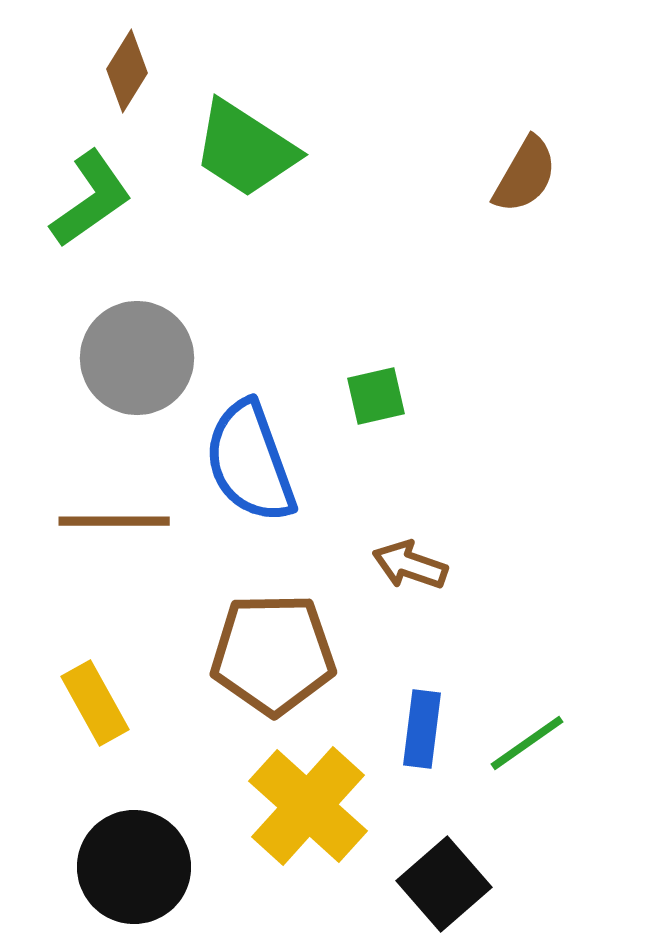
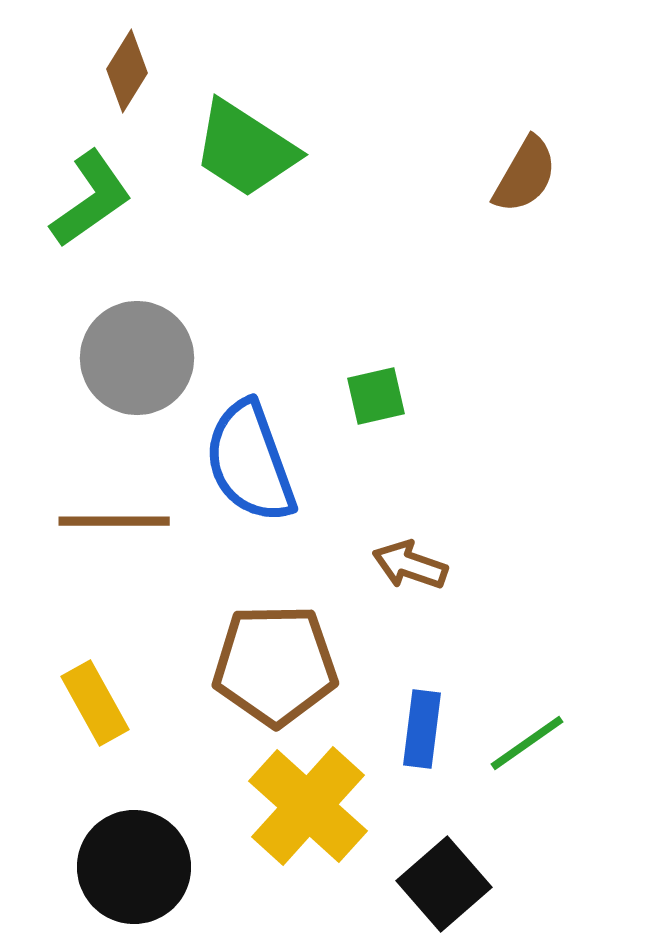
brown pentagon: moved 2 px right, 11 px down
